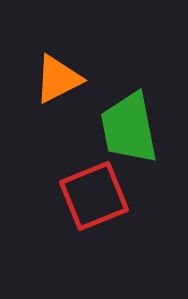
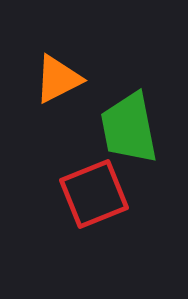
red square: moved 2 px up
